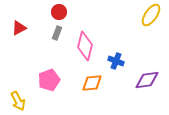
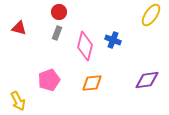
red triangle: rotated 42 degrees clockwise
blue cross: moved 3 px left, 21 px up
